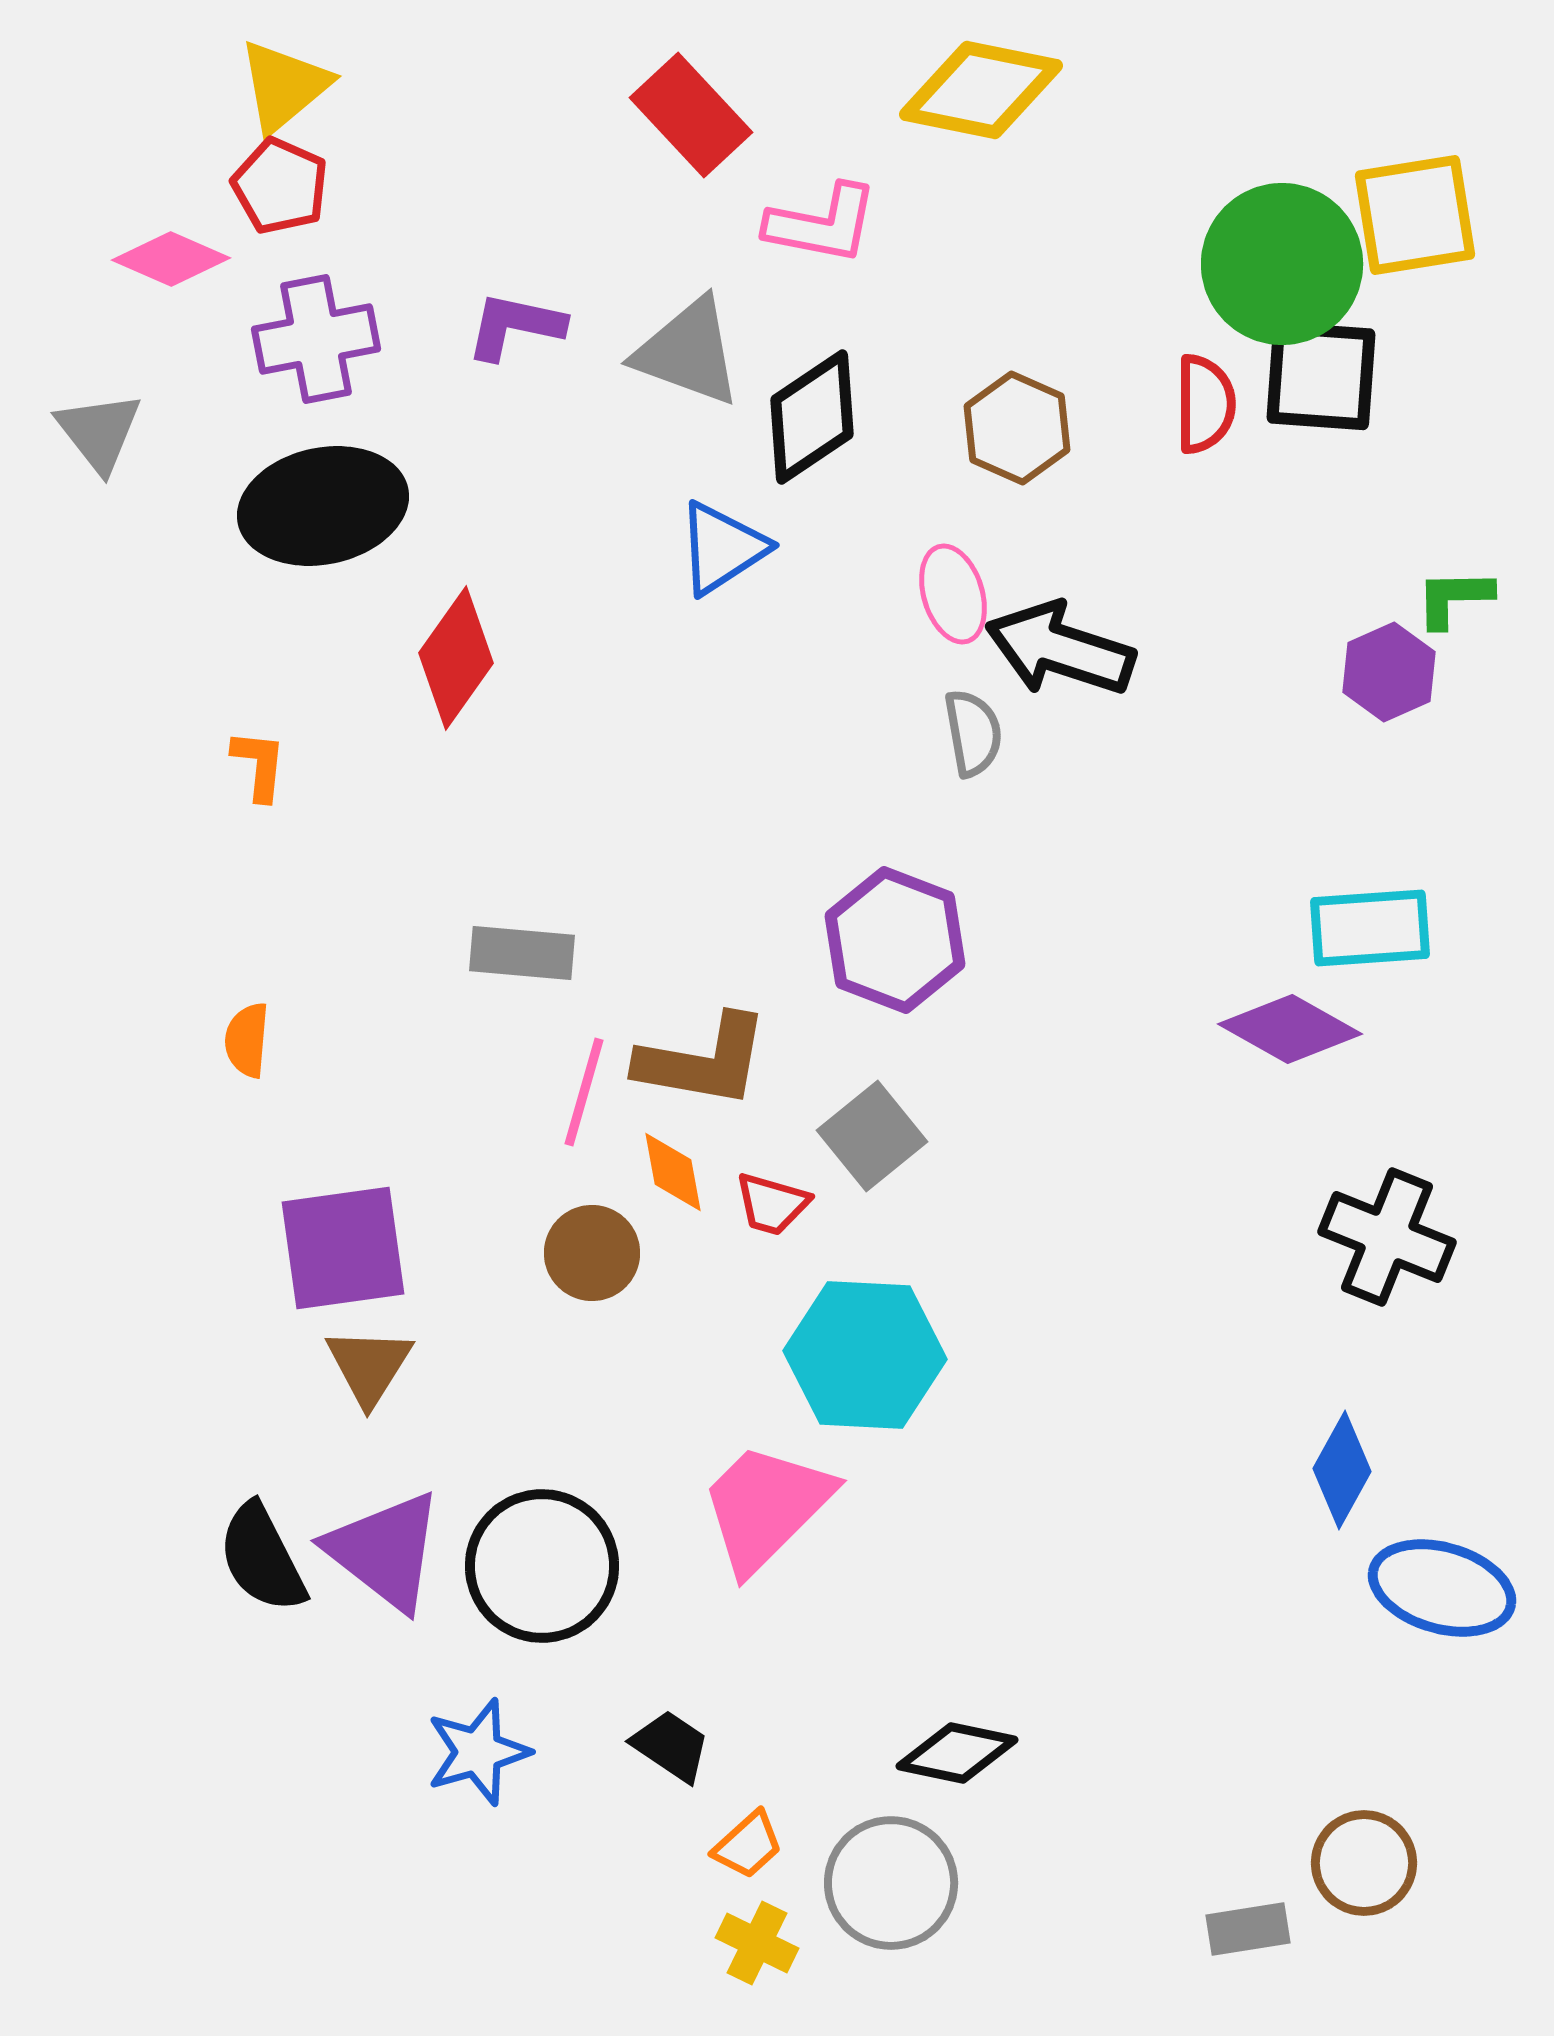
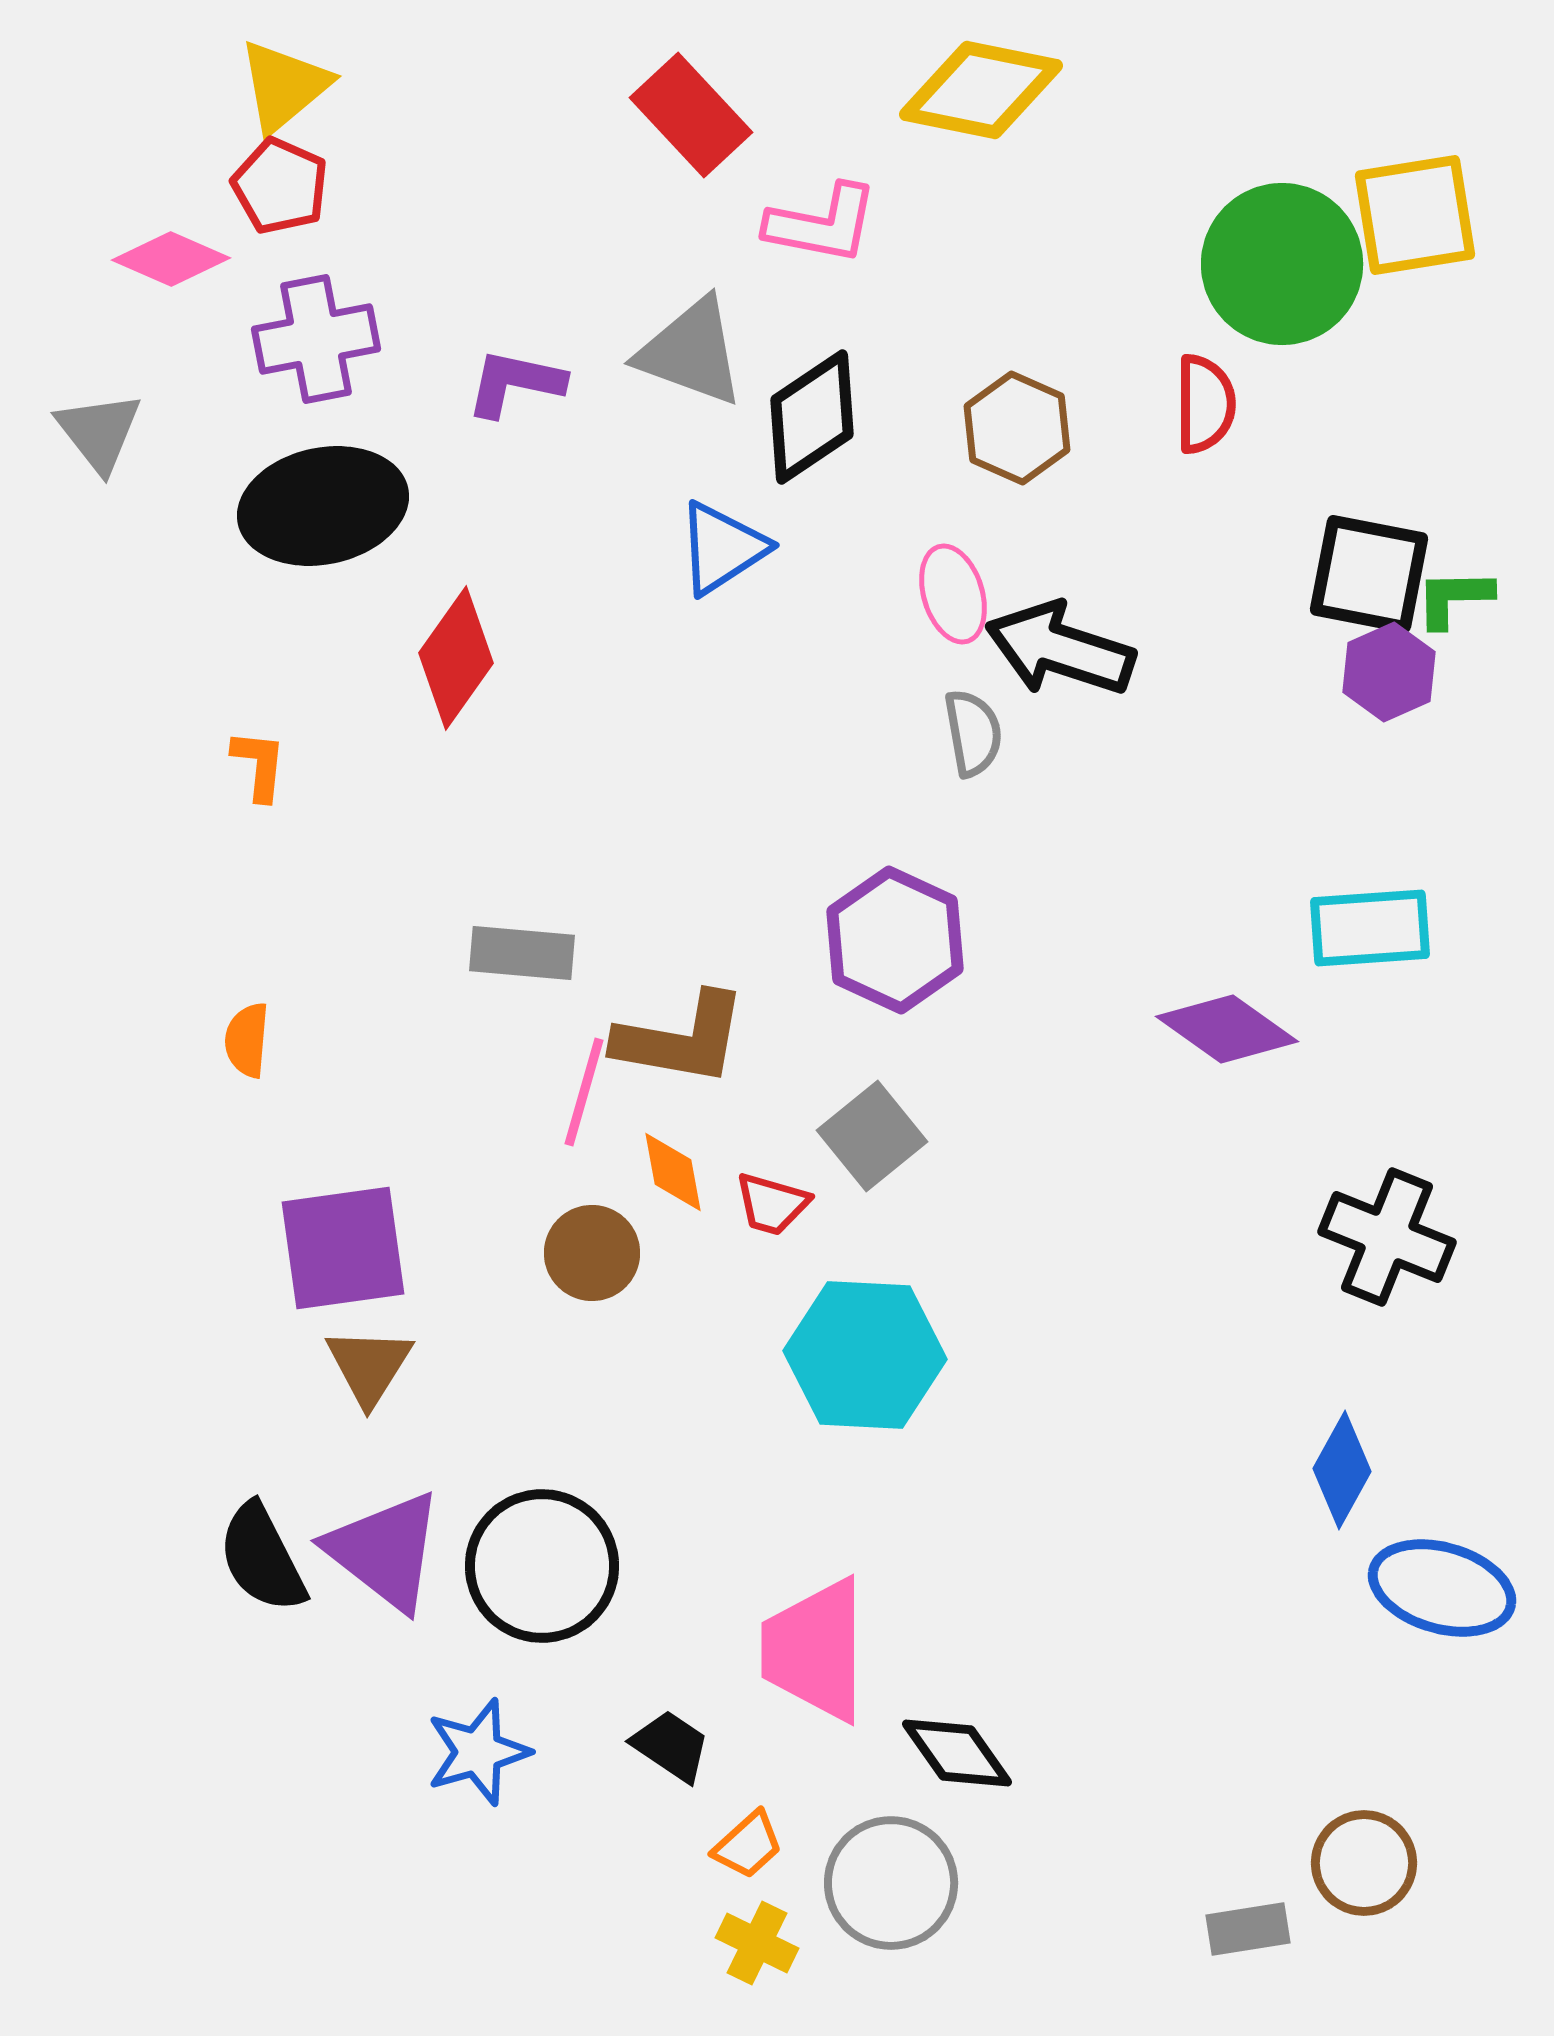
purple L-shape at (515, 326): moved 57 px down
gray triangle at (688, 352): moved 3 px right
black square at (1321, 376): moved 48 px right, 198 px down; rotated 7 degrees clockwise
purple hexagon at (895, 940): rotated 4 degrees clockwise
purple diamond at (1290, 1029): moved 63 px left; rotated 6 degrees clockwise
brown L-shape at (703, 1061): moved 22 px left, 22 px up
pink trapezoid at (766, 1507): moved 49 px right, 143 px down; rotated 45 degrees counterclockwise
black diamond at (957, 1753): rotated 43 degrees clockwise
